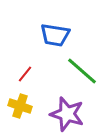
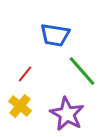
green line: rotated 8 degrees clockwise
yellow cross: rotated 20 degrees clockwise
purple star: rotated 12 degrees clockwise
